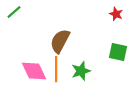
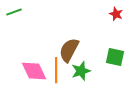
green line: rotated 21 degrees clockwise
brown semicircle: moved 9 px right, 9 px down
green square: moved 3 px left, 5 px down
orange line: moved 1 px down
